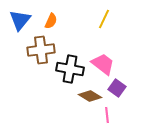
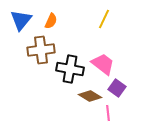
blue triangle: moved 1 px right
pink line: moved 1 px right, 2 px up
